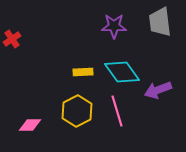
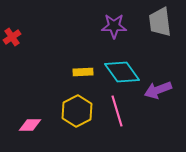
red cross: moved 2 px up
